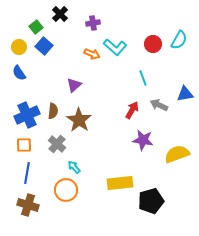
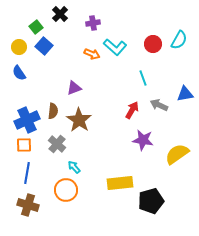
purple triangle: moved 3 px down; rotated 21 degrees clockwise
blue cross: moved 5 px down
yellow semicircle: rotated 15 degrees counterclockwise
